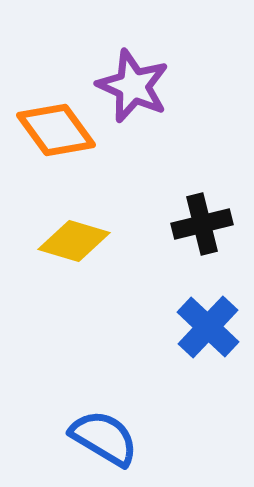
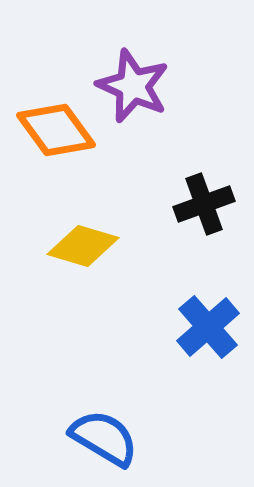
black cross: moved 2 px right, 20 px up; rotated 6 degrees counterclockwise
yellow diamond: moved 9 px right, 5 px down
blue cross: rotated 6 degrees clockwise
